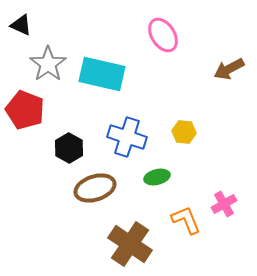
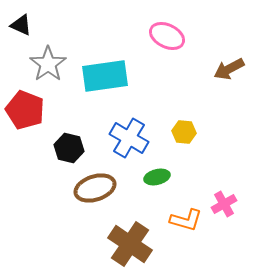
pink ellipse: moved 4 px right, 1 px down; rotated 32 degrees counterclockwise
cyan rectangle: moved 3 px right, 2 px down; rotated 21 degrees counterclockwise
blue cross: moved 2 px right, 1 px down; rotated 12 degrees clockwise
black hexagon: rotated 16 degrees counterclockwise
orange L-shape: rotated 128 degrees clockwise
